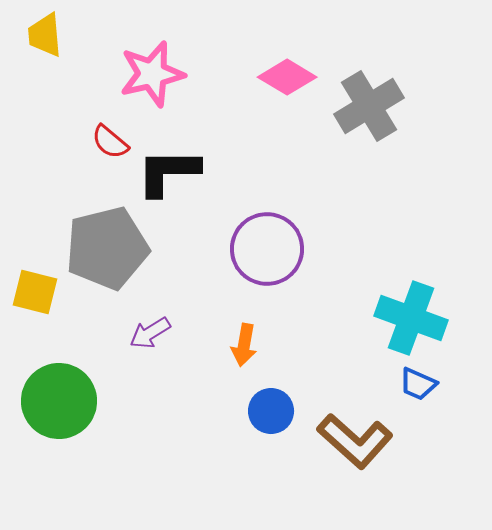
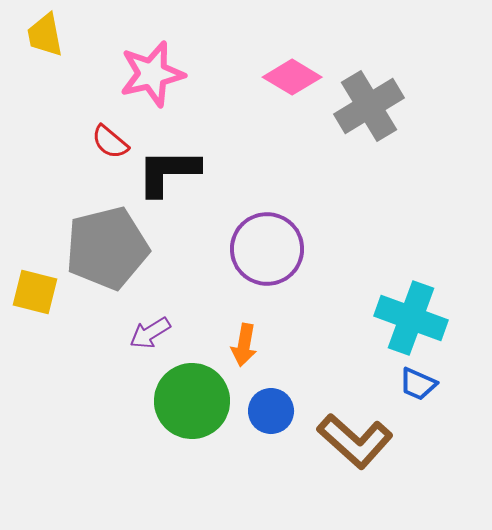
yellow trapezoid: rotated 6 degrees counterclockwise
pink diamond: moved 5 px right
green circle: moved 133 px right
